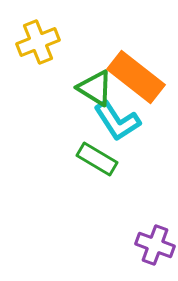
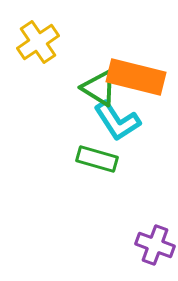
yellow cross: rotated 12 degrees counterclockwise
orange rectangle: rotated 24 degrees counterclockwise
green triangle: moved 4 px right
green rectangle: rotated 15 degrees counterclockwise
